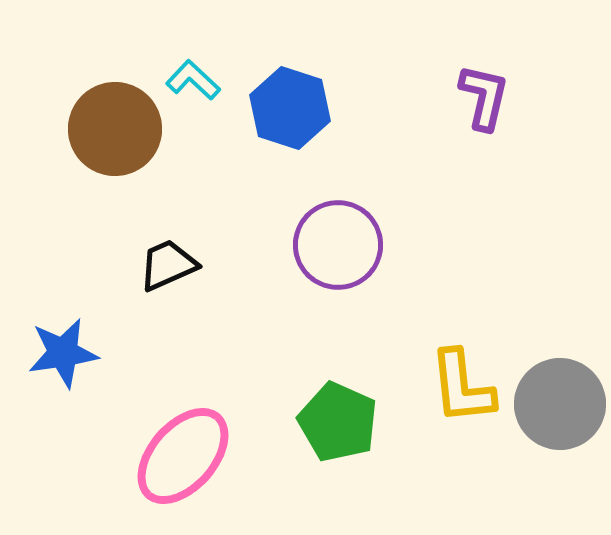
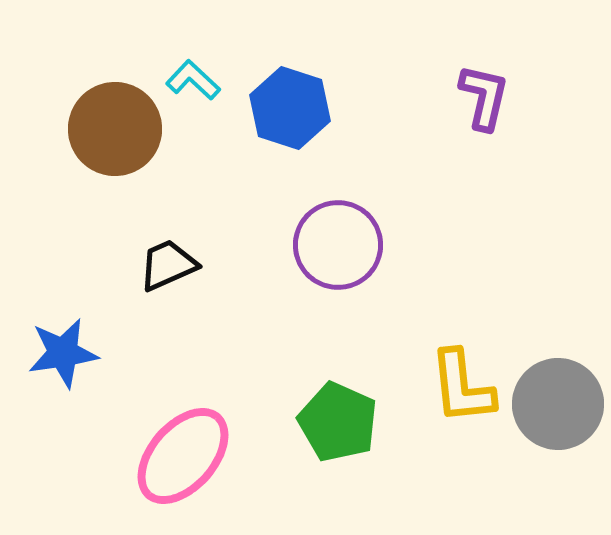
gray circle: moved 2 px left
